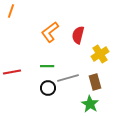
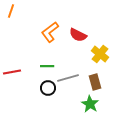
red semicircle: rotated 78 degrees counterclockwise
yellow cross: rotated 18 degrees counterclockwise
